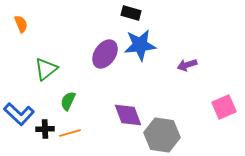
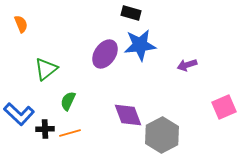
gray hexagon: rotated 24 degrees clockwise
